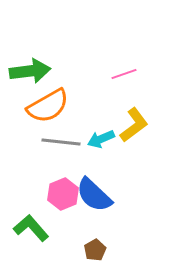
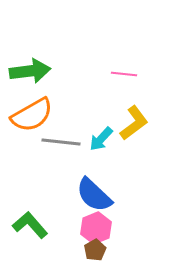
pink line: rotated 25 degrees clockwise
orange semicircle: moved 16 px left, 9 px down
yellow L-shape: moved 2 px up
cyan arrow: rotated 24 degrees counterclockwise
pink hexagon: moved 33 px right, 34 px down
green L-shape: moved 1 px left, 3 px up
